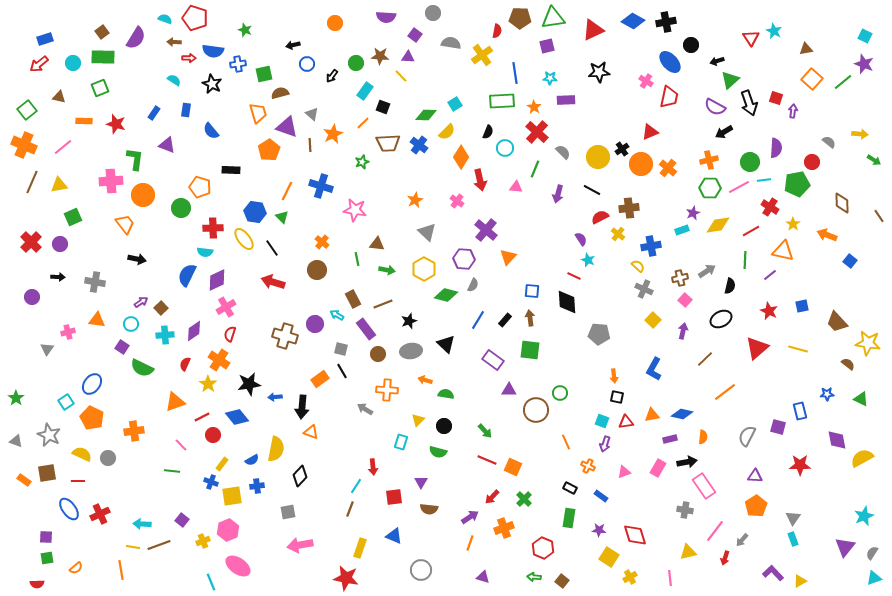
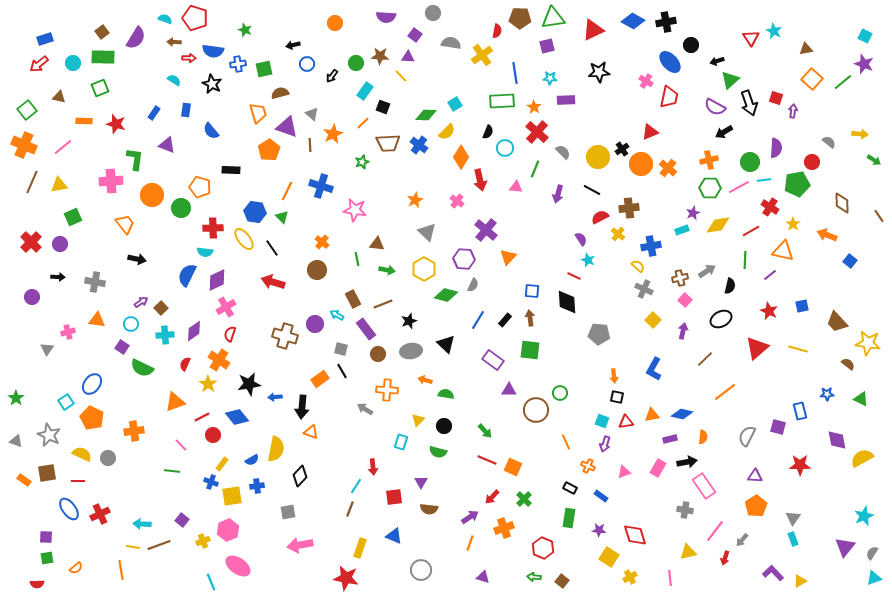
green square at (264, 74): moved 5 px up
orange circle at (143, 195): moved 9 px right
